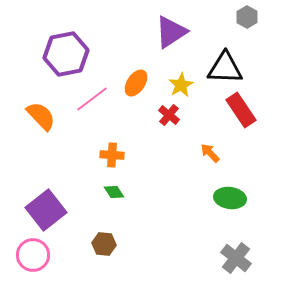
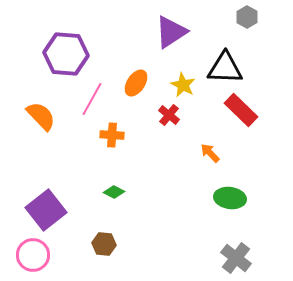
purple hexagon: rotated 15 degrees clockwise
yellow star: moved 2 px right; rotated 15 degrees counterclockwise
pink line: rotated 24 degrees counterclockwise
red rectangle: rotated 12 degrees counterclockwise
orange cross: moved 20 px up
green diamond: rotated 30 degrees counterclockwise
